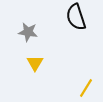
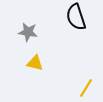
yellow triangle: rotated 48 degrees counterclockwise
